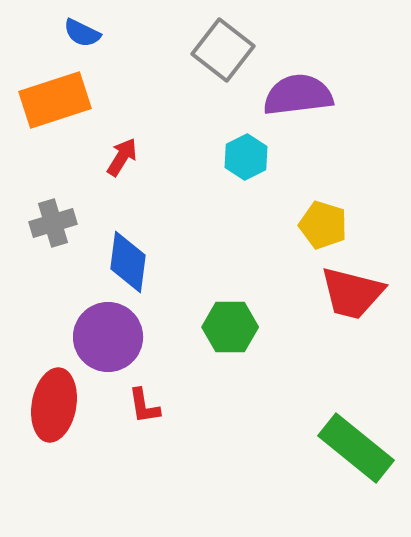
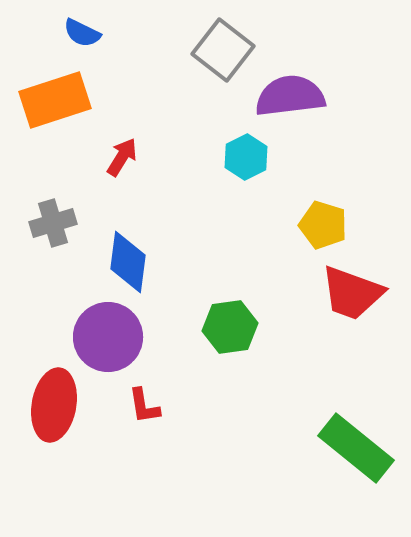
purple semicircle: moved 8 px left, 1 px down
red trapezoid: rotated 6 degrees clockwise
green hexagon: rotated 8 degrees counterclockwise
